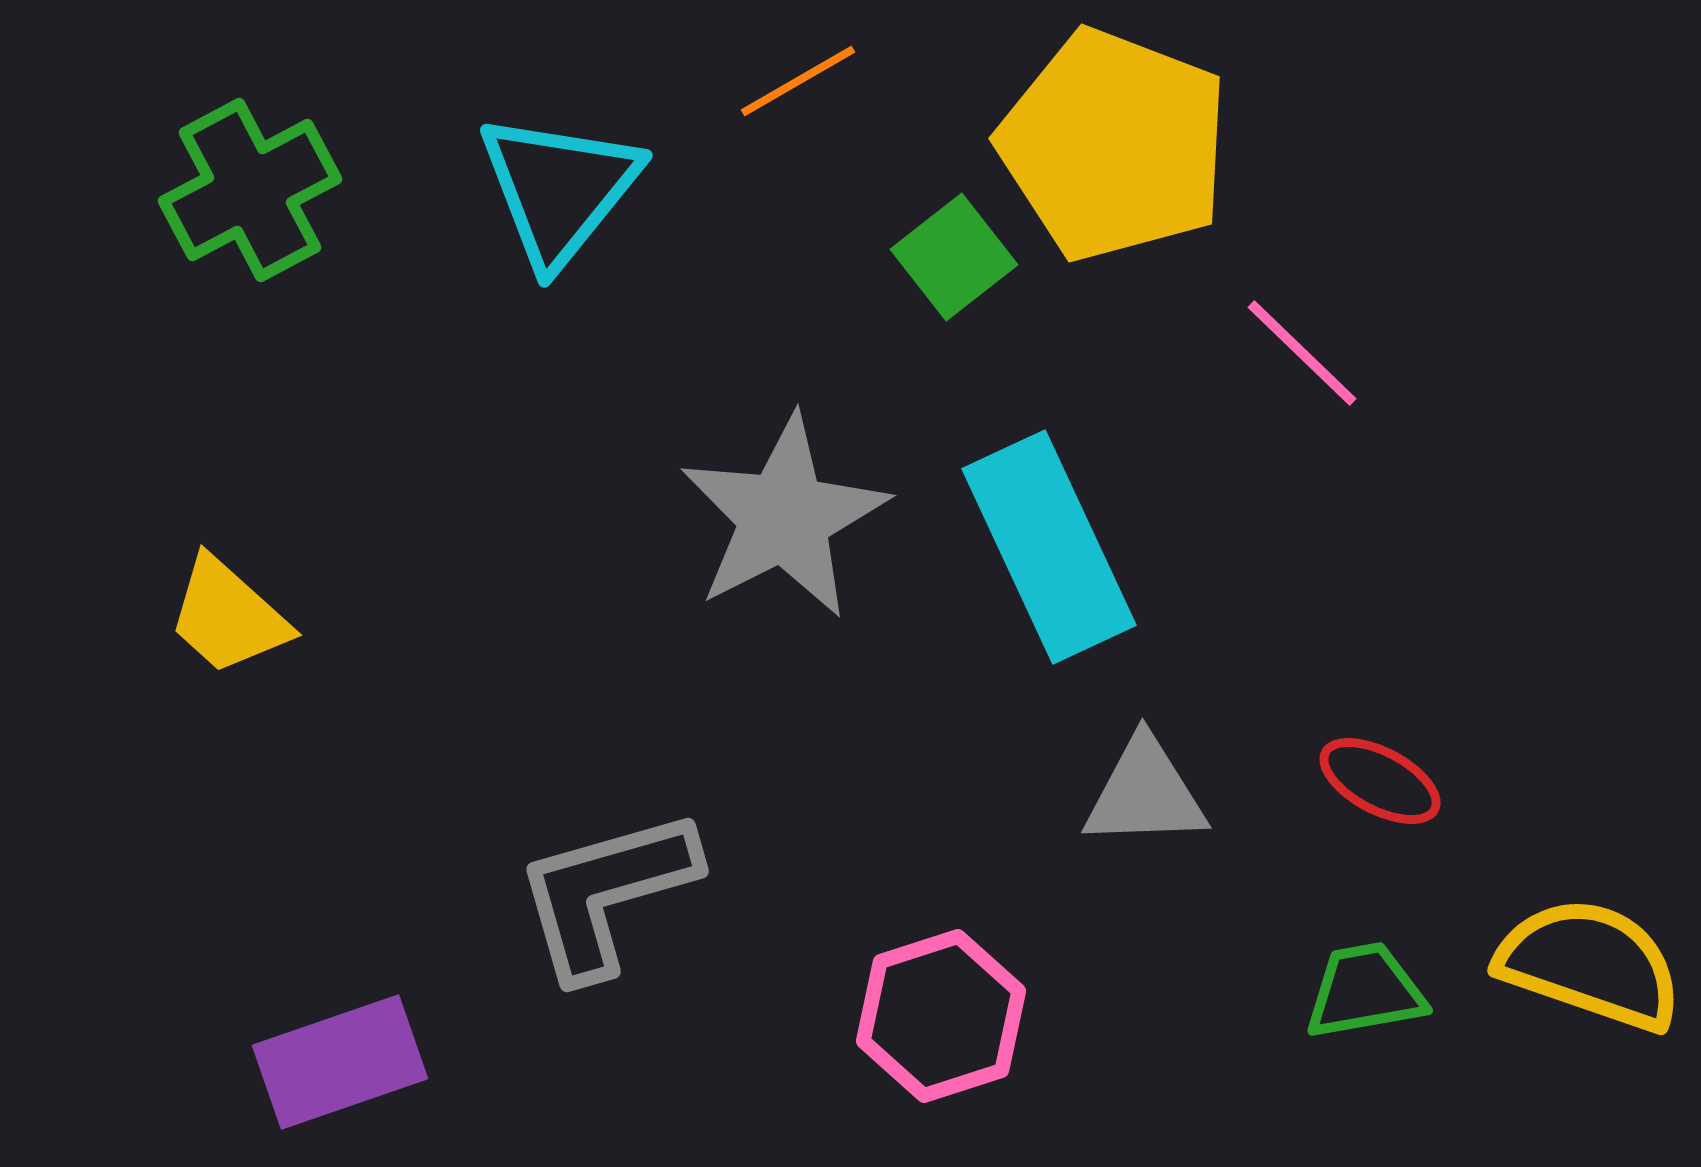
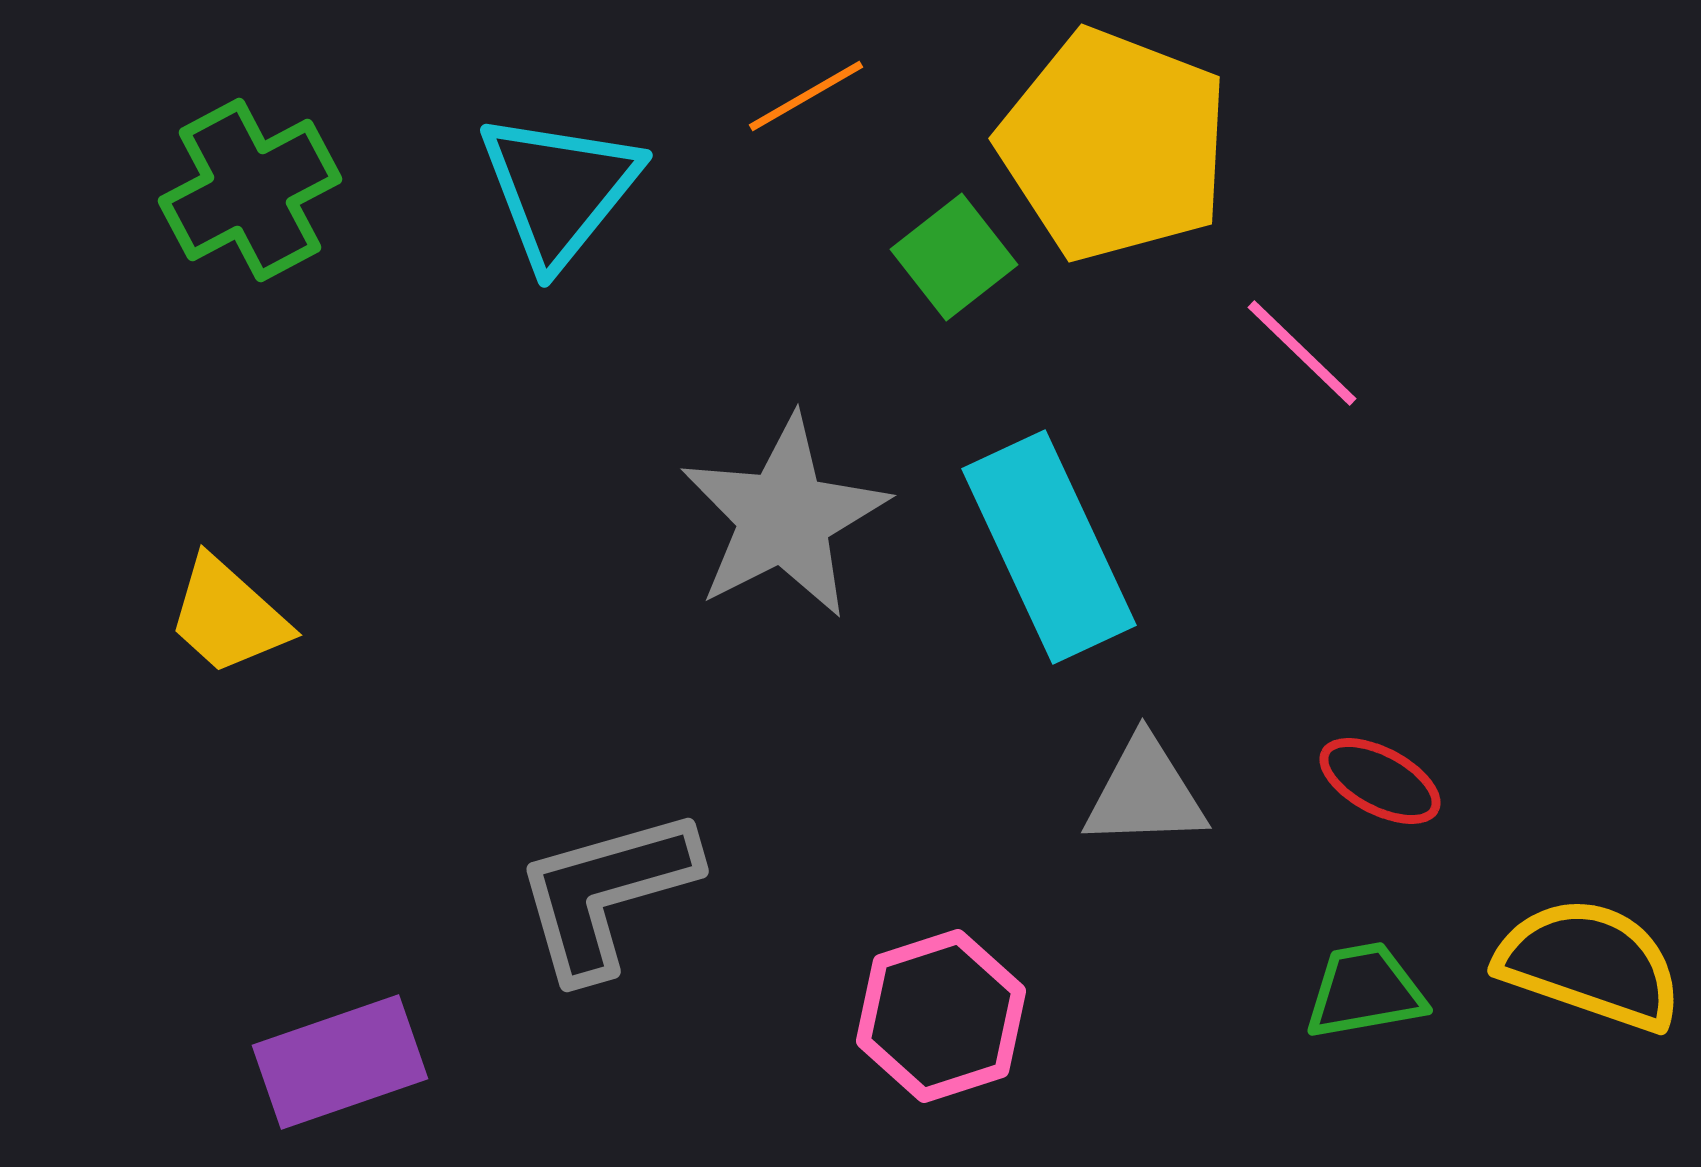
orange line: moved 8 px right, 15 px down
